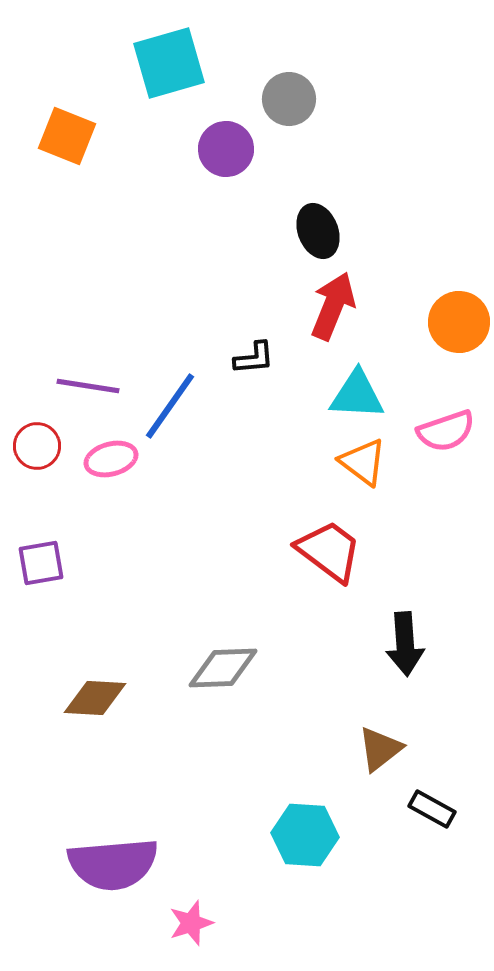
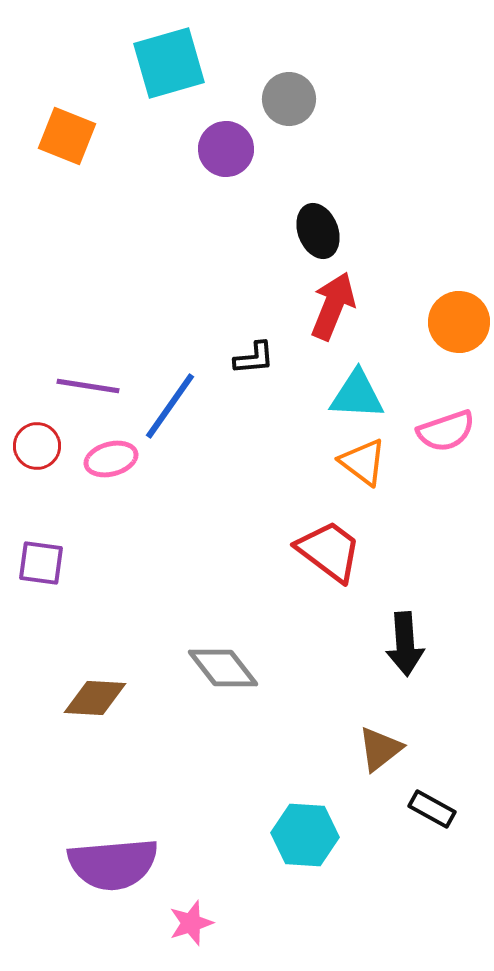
purple square: rotated 18 degrees clockwise
gray diamond: rotated 54 degrees clockwise
